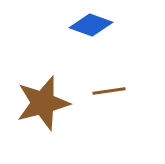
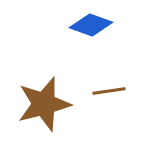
brown star: moved 1 px right, 1 px down
